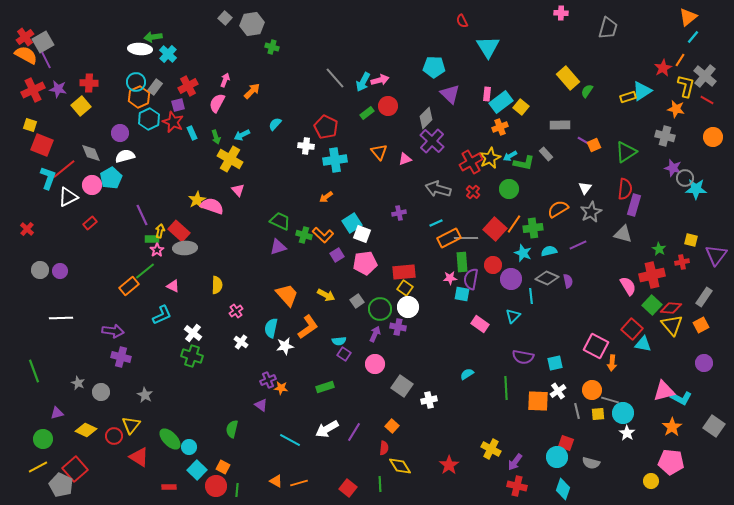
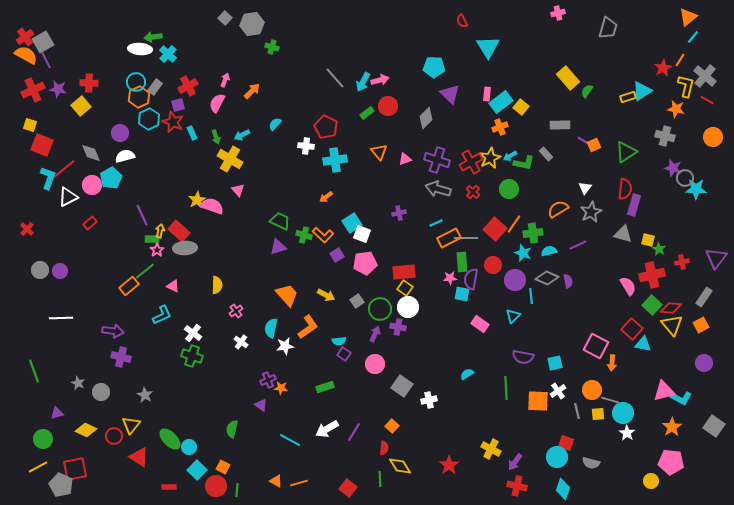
pink cross at (561, 13): moved 3 px left; rotated 16 degrees counterclockwise
purple cross at (432, 141): moved 5 px right, 19 px down; rotated 25 degrees counterclockwise
green cross at (533, 228): moved 5 px down
yellow square at (691, 240): moved 43 px left
purple triangle at (716, 255): moved 3 px down
purple circle at (511, 279): moved 4 px right, 1 px down
red square at (75, 469): rotated 30 degrees clockwise
green line at (380, 484): moved 5 px up
